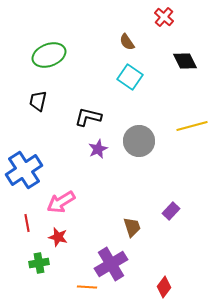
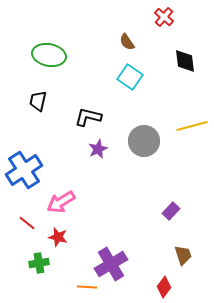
green ellipse: rotated 32 degrees clockwise
black diamond: rotated 20 degrees clockwise
gray circle: moved 5 px right
red line: rotated 42 degrees counterclockwise
brown trapezoid: moved 51 px right, 28 px down
